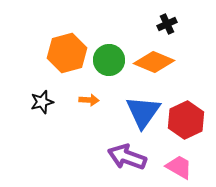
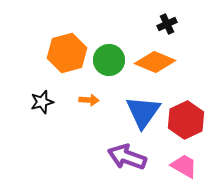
orange diamond: moved 1 px right
pink trapezoid: moved 5 px right, 1 px up
